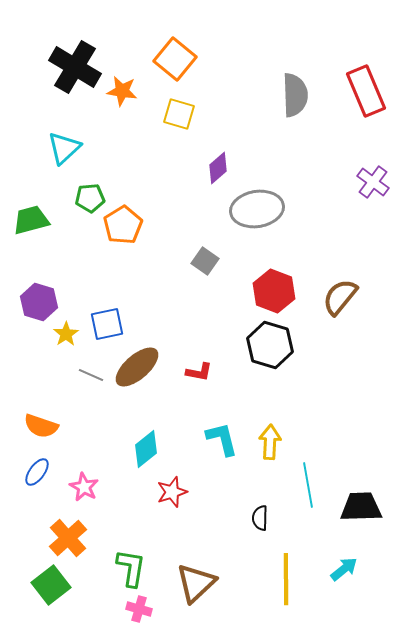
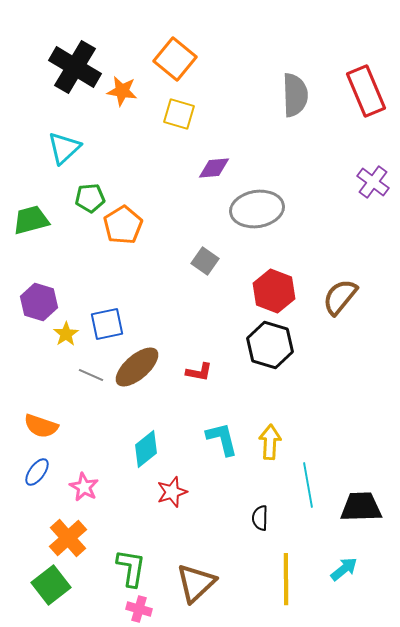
purple diamond: moved 4 px left; rotated 36 degrees clockwise
